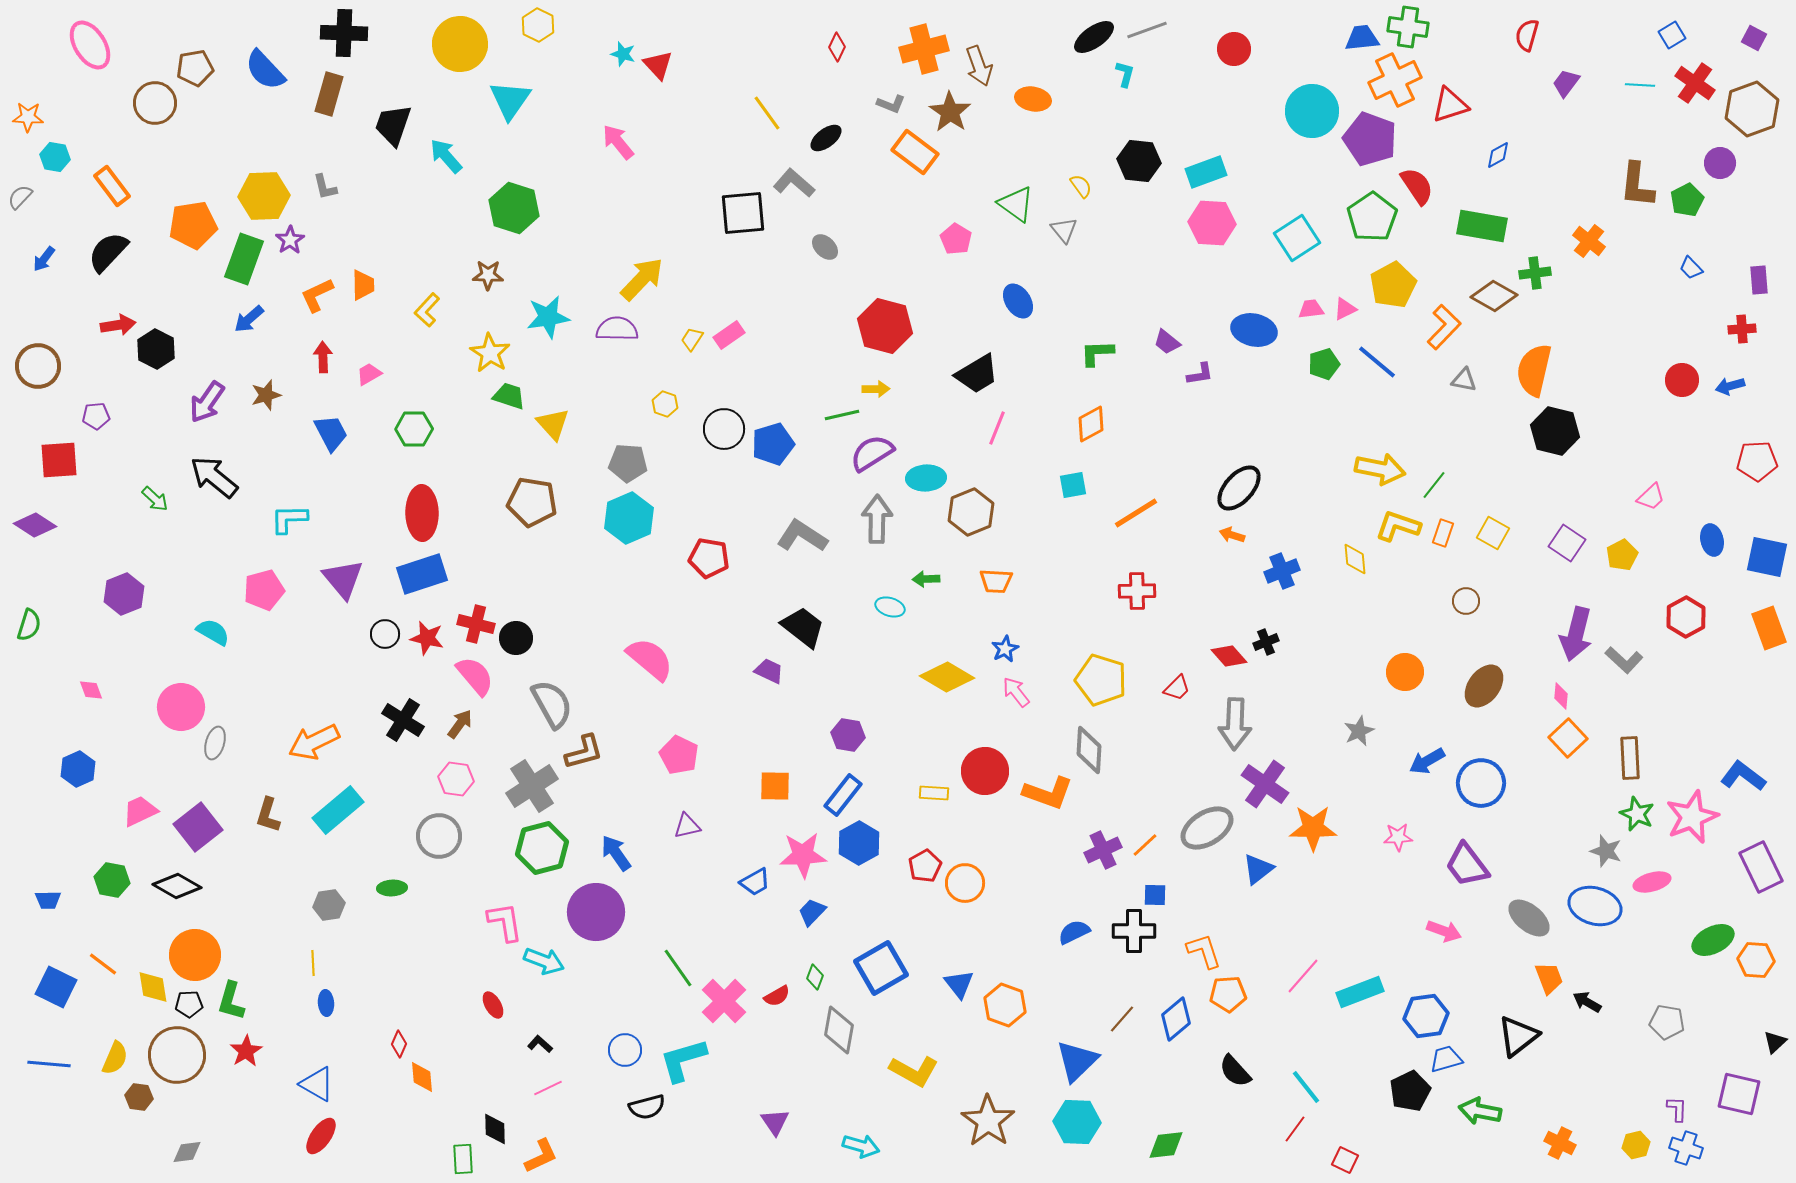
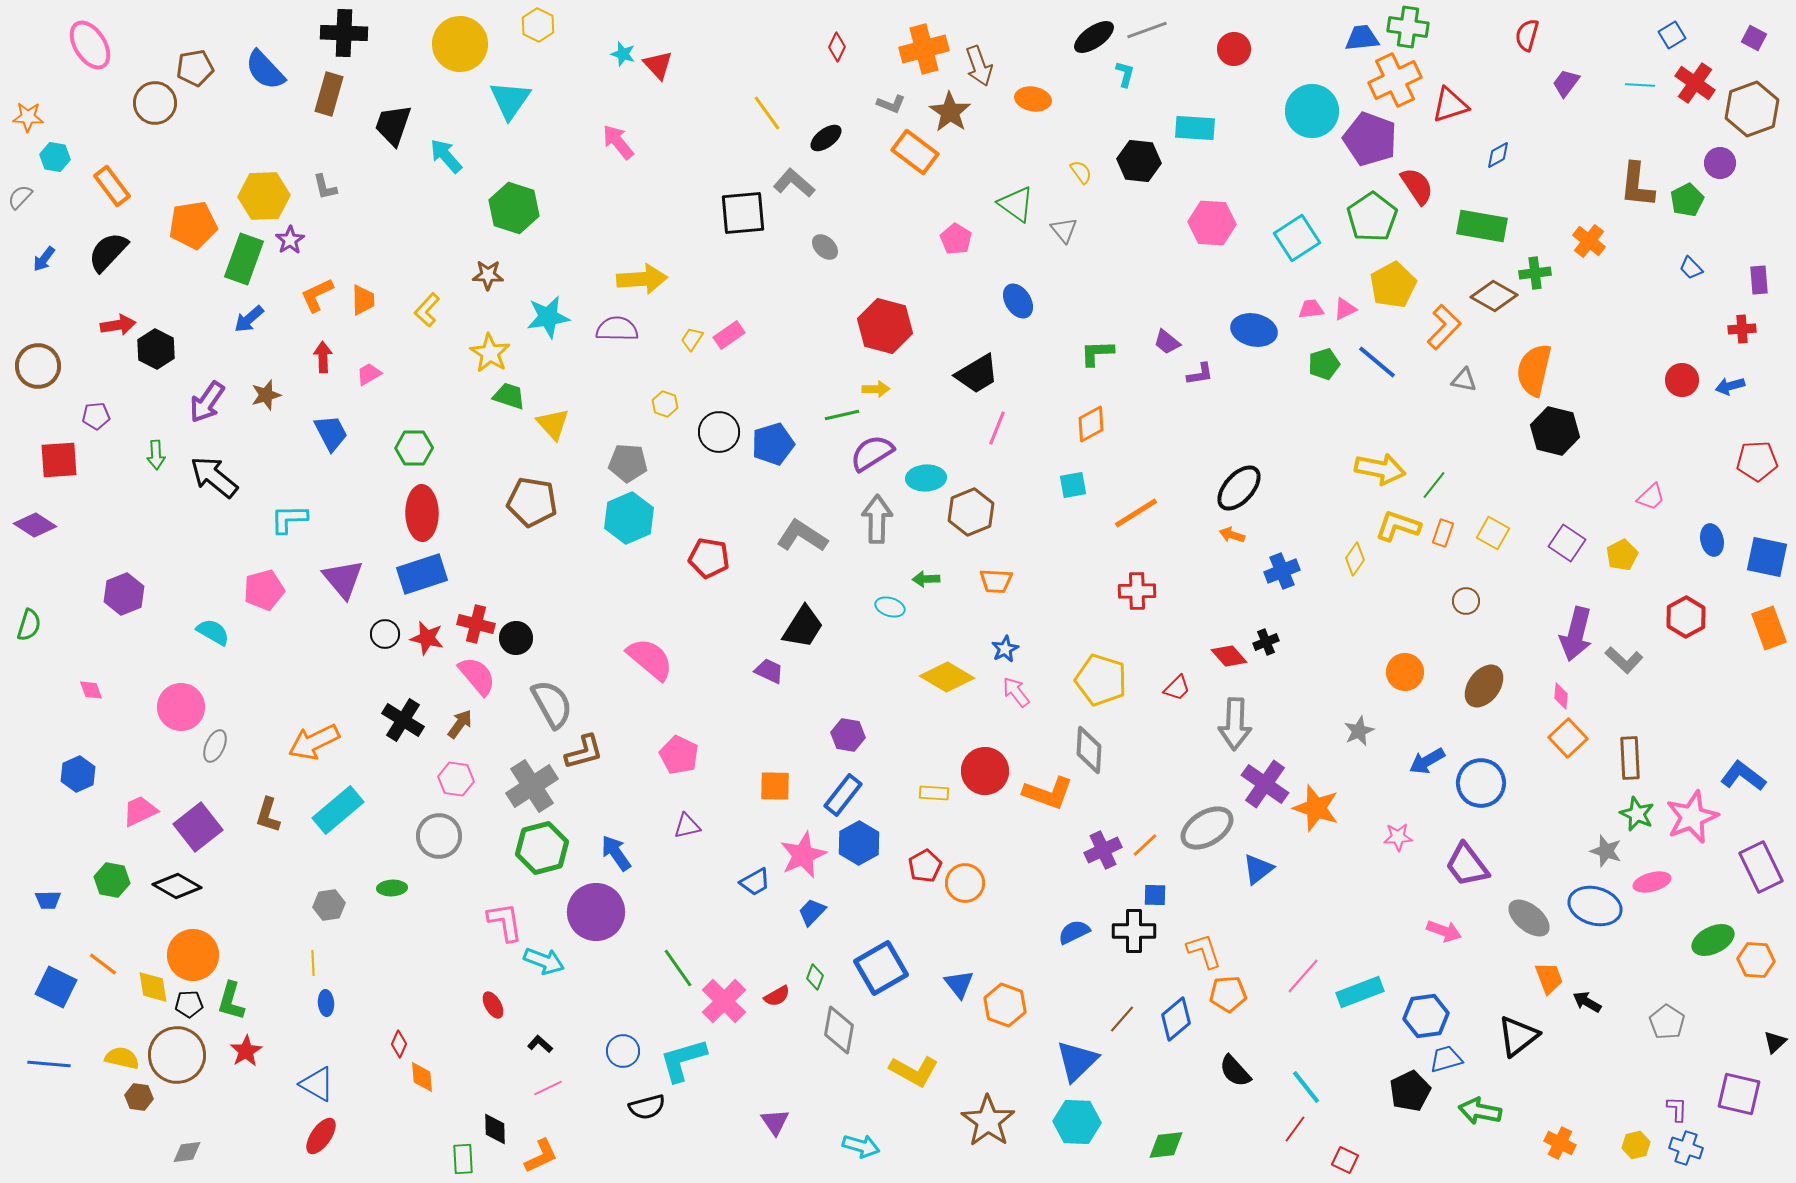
cyan rectangle at (1206, 172): moved 11 px left, 44 px up; rotated 24 degrees clockwise
yellow semicircle at (1081, 186): moved 14 px up
yellow arrow at (642, 279): rotated 42 degrees clockwise
orange trapezoid at (363, 285): moved 15 px down
green hexagon at (414, 429): moved 19 px down
black circle at (724, 429): moved 5 px left, 3 px down
green arrow at (155, 499): moved 1 px right, 44 px up; rotated 44 degrees clockwise
yellow diamond at (1355, 559): rotated 40 degrees clockwise
black trapezoid at (803, 627): rotated 84 degrees clockwise
pink semicircle at (475, 676): moved 2 px right
gray ellipse at (215, 743): moved 3 px down; rotated 8 degrees clockwise
blue hexagon at (78, 769): moved 5 px down
orange star at (1313, 828): moved 3 px right, 20 px up; rotated 18 degrees clockwise
pink star at (803, 855): rotated 21 degrees counterclockwise
orange circle at (195, 955): moved 2 px left
gray pentagon at (1667, 1022): rotated 24 degrees clockwise
blue circle at (625, 1050): moved 2 px left, 1 px down
yellow semicircle at (115, 1058): moved 7 px right; rotated 100 degrees counterclockwise
